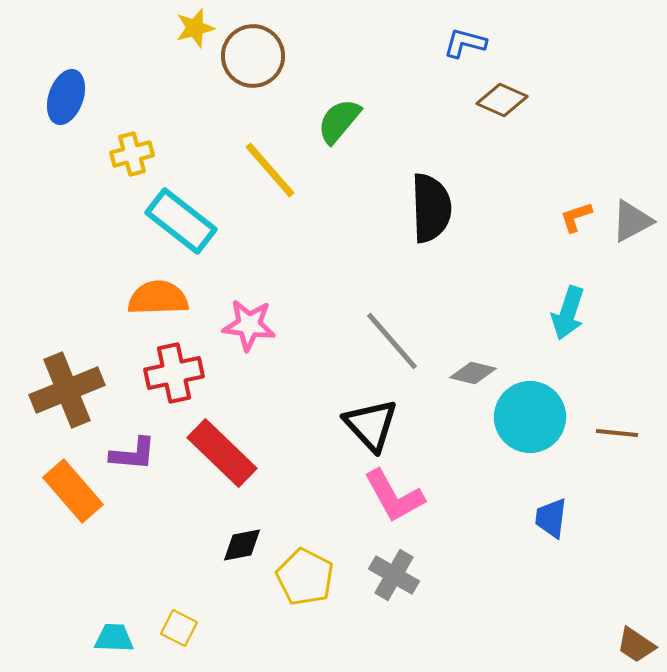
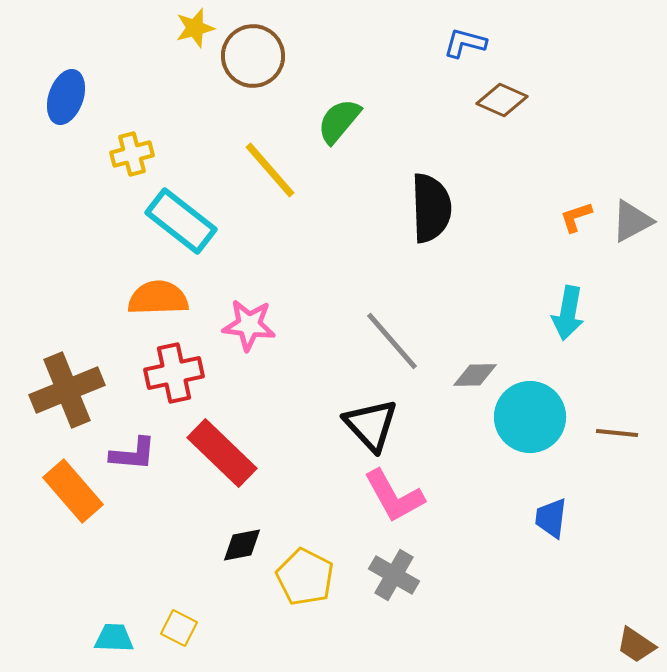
cyan arrow: rotated 8 degrees counterclockwise
gray diamond: moved 2 px right, 2 px down; rotated 15 degrees counterclockwise
